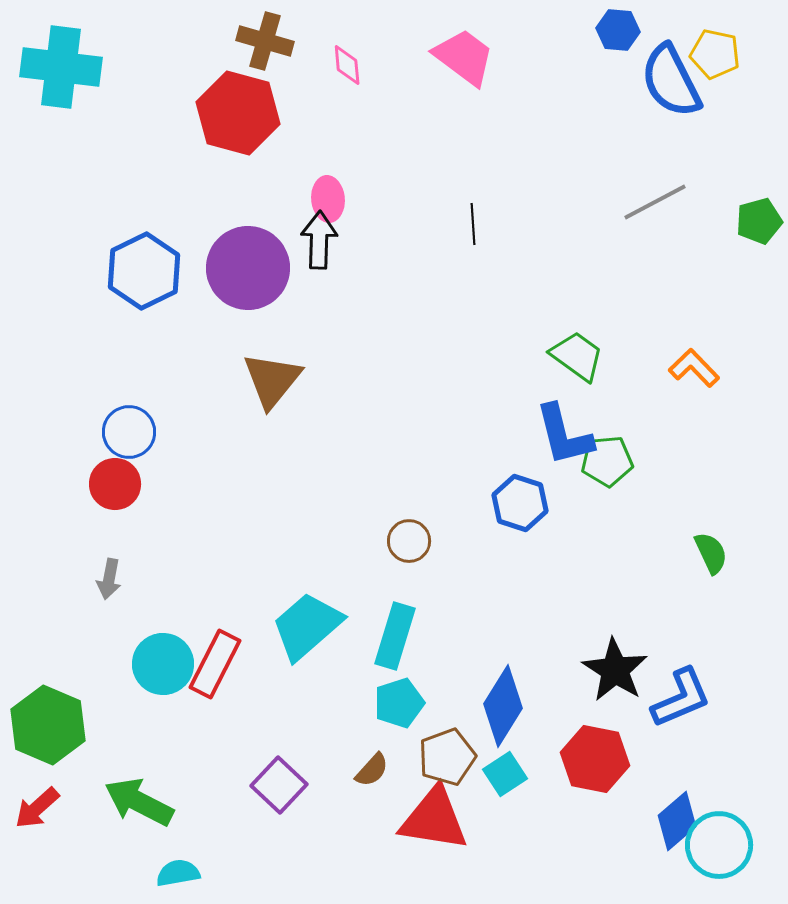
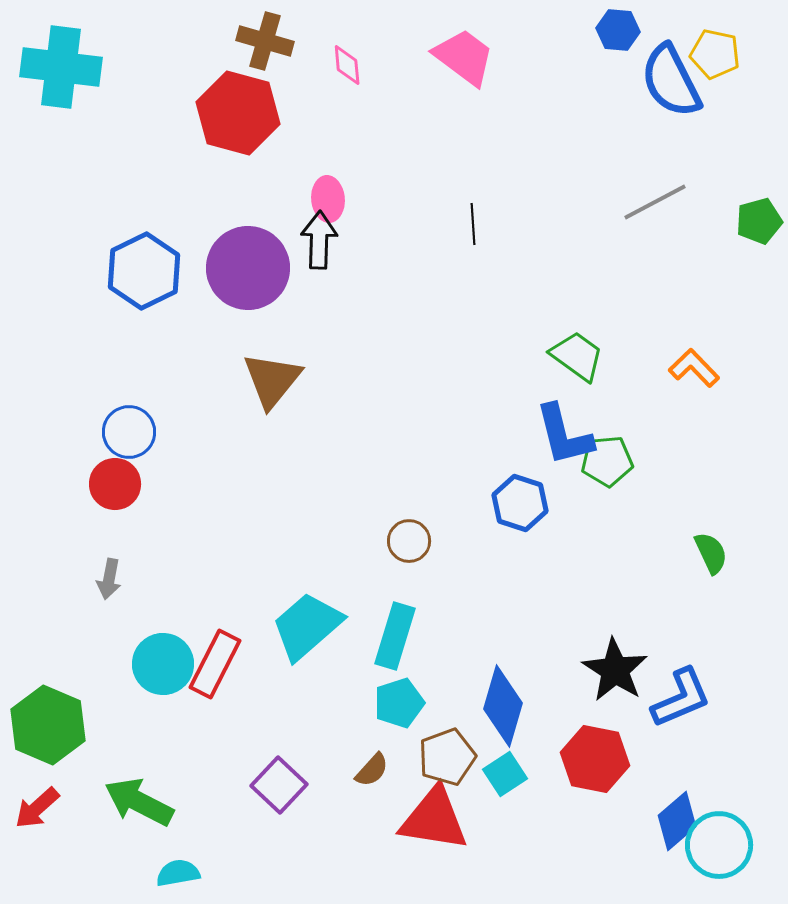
blue diamond at (503, 706): rotated 16 degrees counterclockwise
